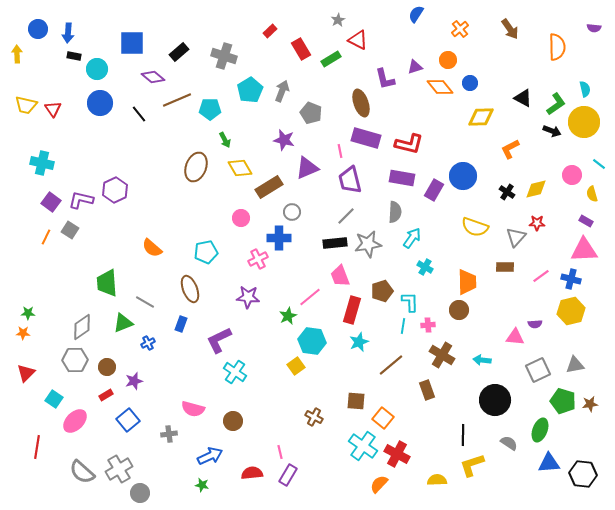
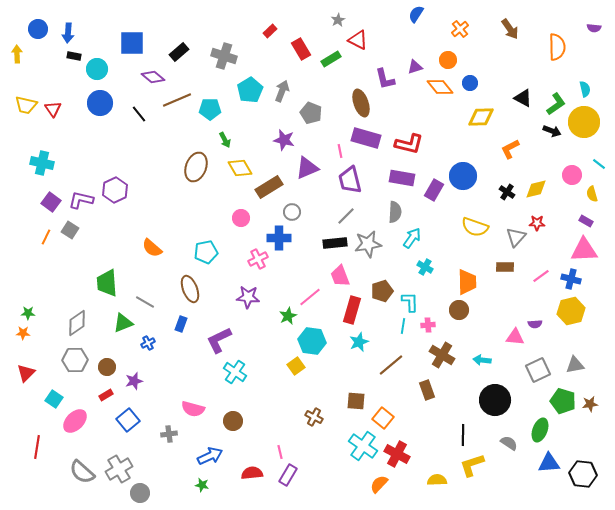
gray diamond at (82, 327): moved 5 px left, 4 px up
